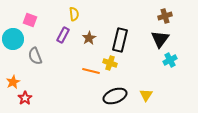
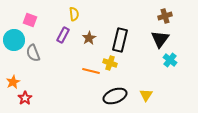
cyan circle: moved 1 px right, 1 px down
gray semicircle: moved 2 px left, 3 px up
cyan cross: rotated 24 degrees counterclockwise
